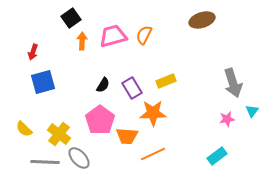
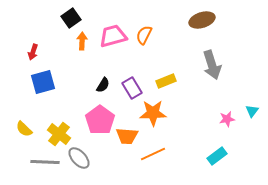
gray arrow: moved 21 px left, 18 px up
